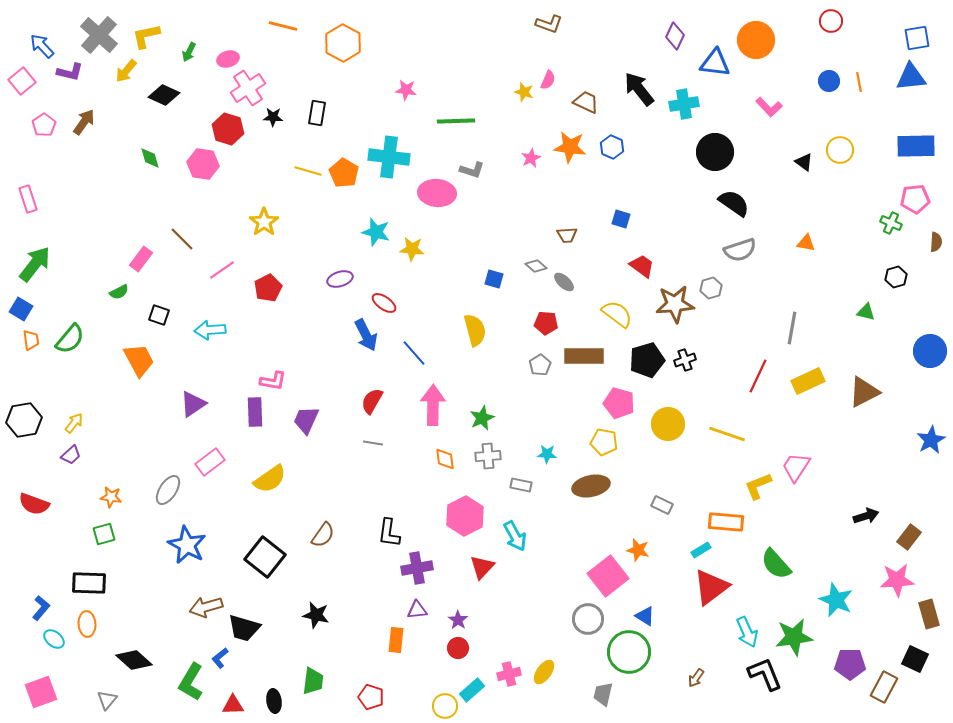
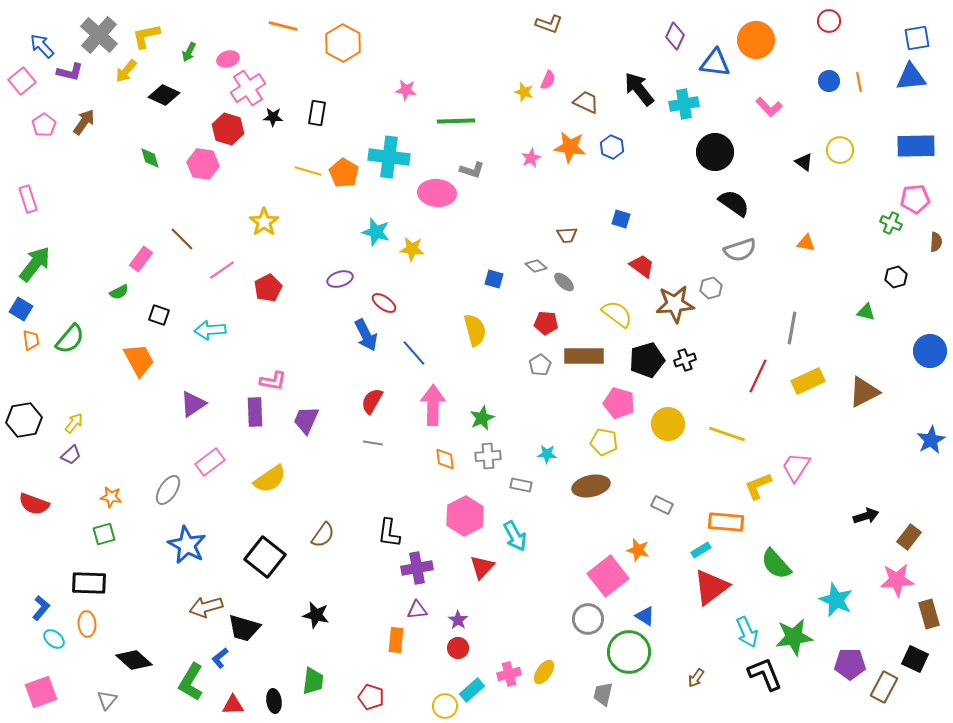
red circle at (831, 21): moved 2 px left
